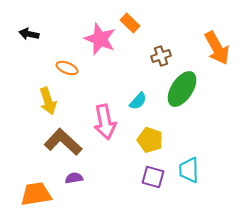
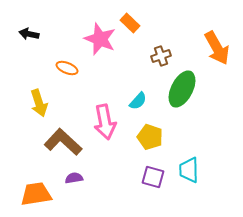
green ellipse: rotated 6 degrees counterclockwise
yellow arrow: moved 9 px left, 2 px down
yellow pentagon: moved 3 px up
